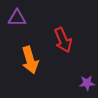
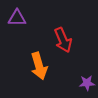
orange arrow: moved 9 px right, 6 px down
